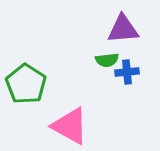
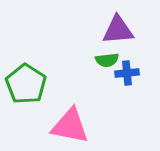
purple triangle: moved 5 px left, 1 px down
blue cross: moved 1 px down
pink triangle: rotated 18 degrees counterclockwise
